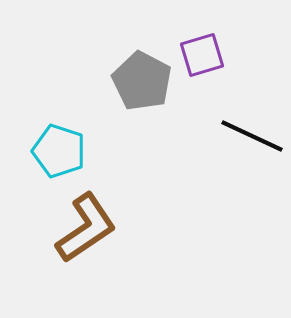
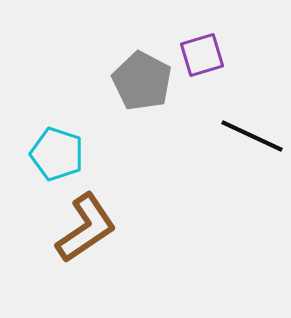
cyan pentagon: moved 2 px left, 3 px down
